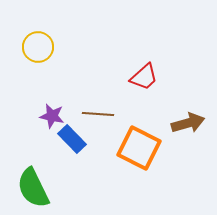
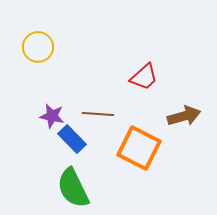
brown arrow: moved 4 px left, 7 px up
green semicircle: moved 40 px right
